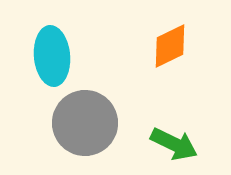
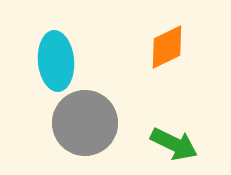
orange diamond: moved 3 px left, 1 px down
cyan ellipse: moved 4 px right, 5 px down
